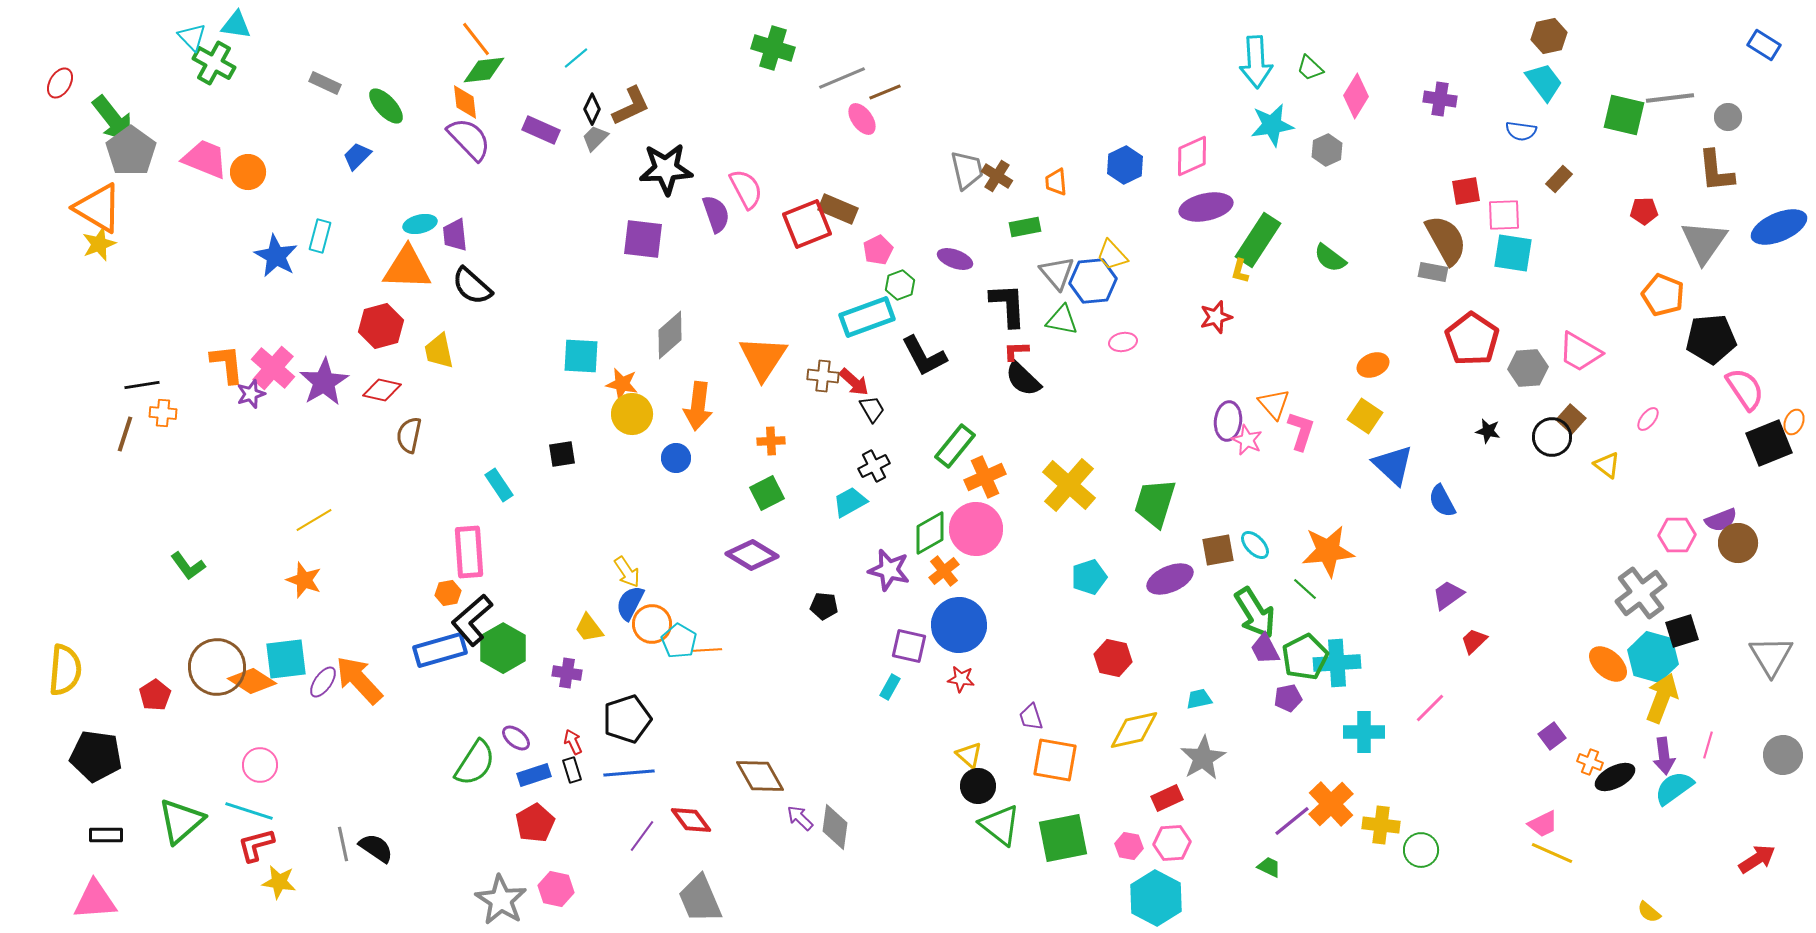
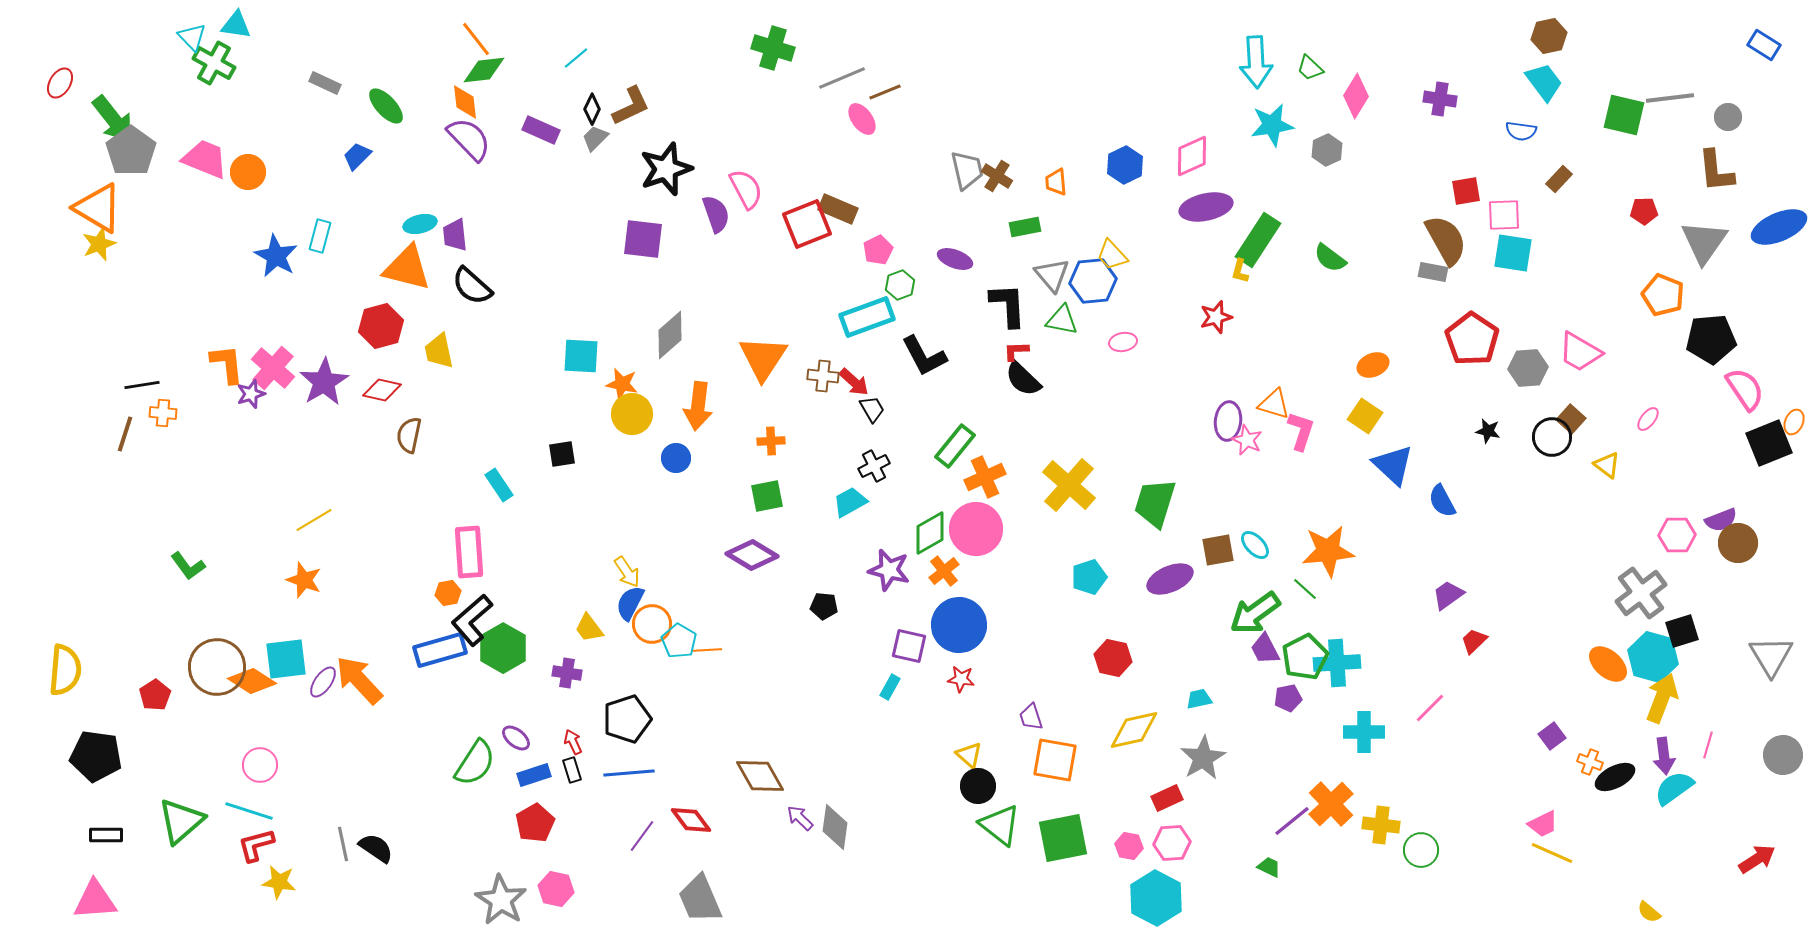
black star at (666, 169): rotated 16 degrees counterclockwise
orange triangle at (407, 268): rotated 12 degrees clockwise
gray triangle at (1057, 273): moved 5 px left, 2 px down
orange triangle at (1274, 404): rotated 32 degrees counterclockwise
green square at (767, 493): moved 3 px down; rotated 16 degrees clockwise
green arrow at (1255, 613): rotated 86 degrees clockwise
